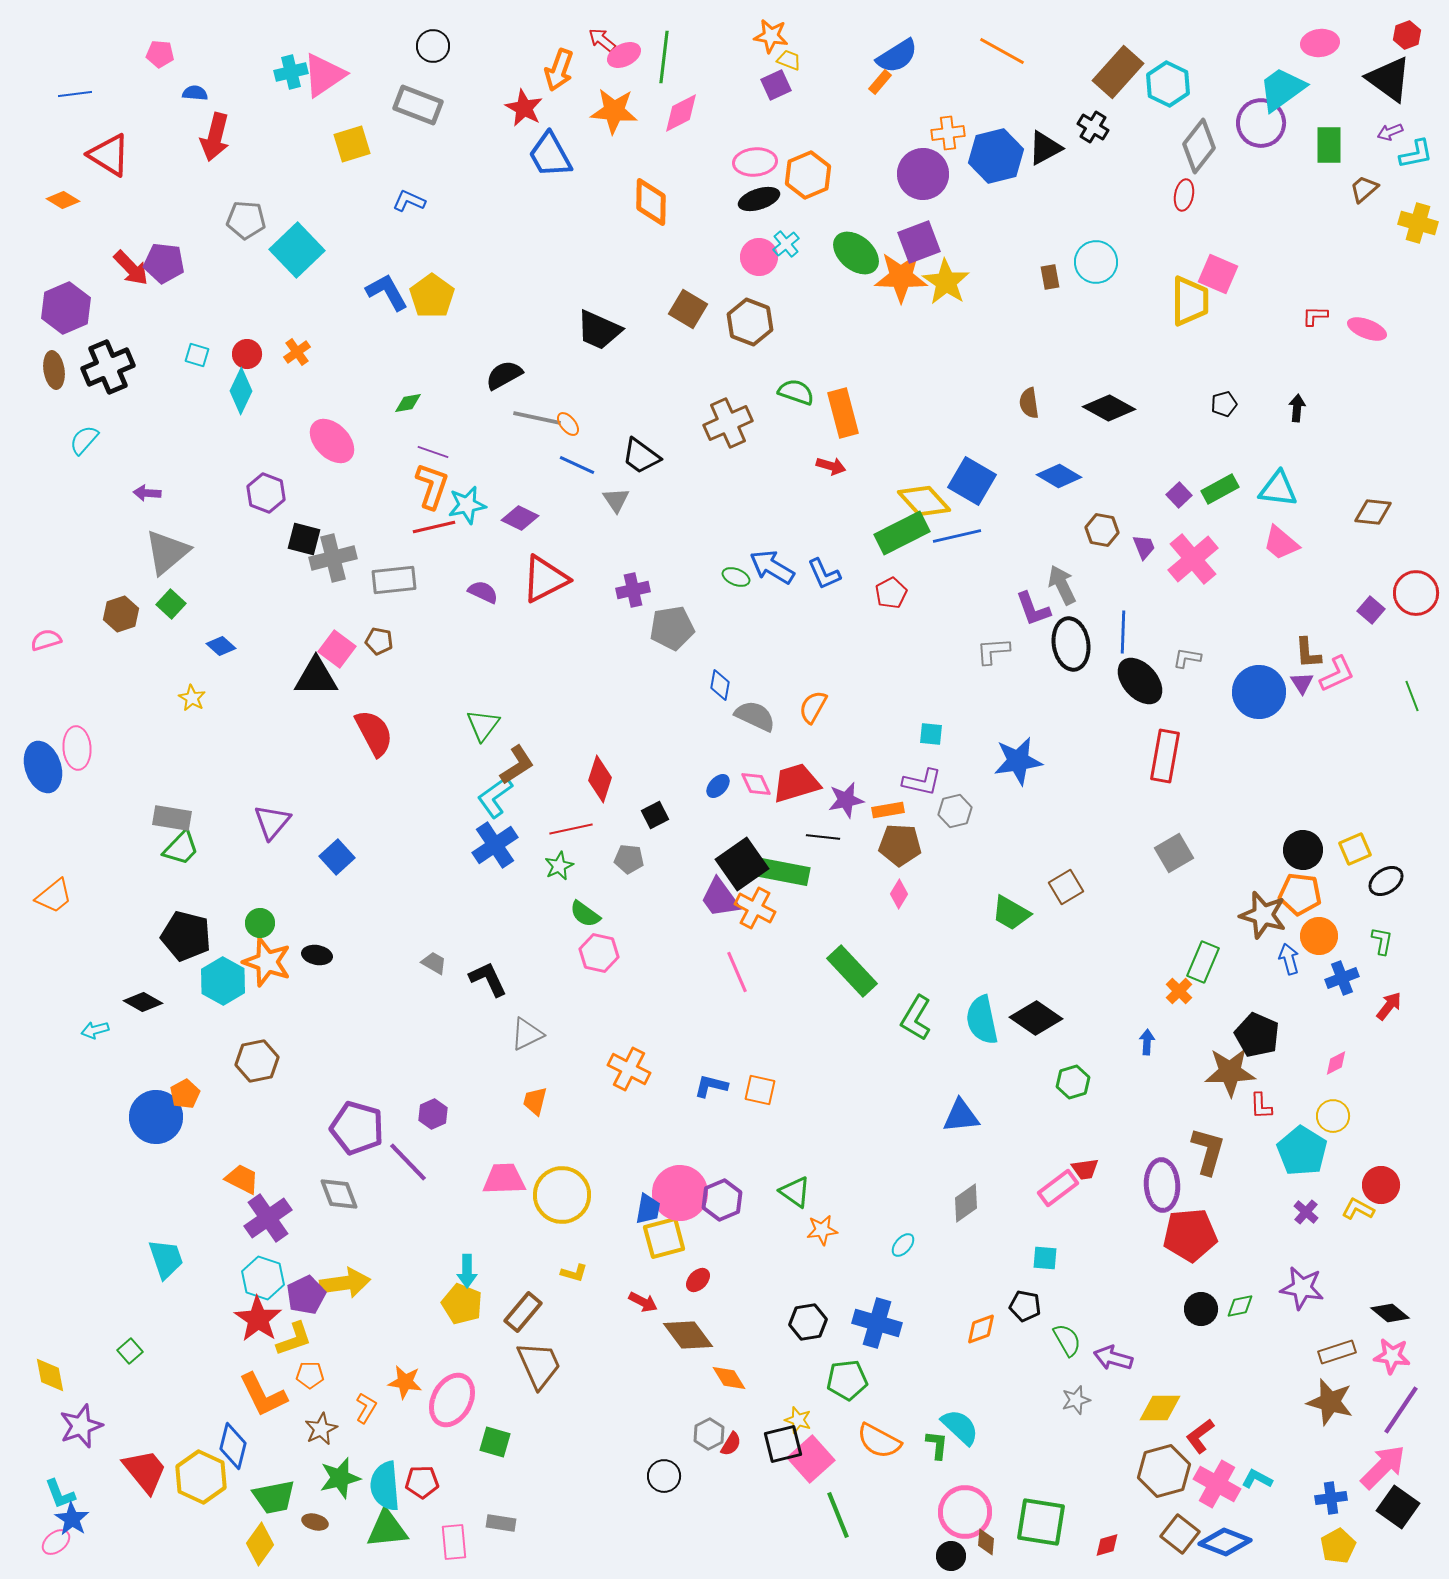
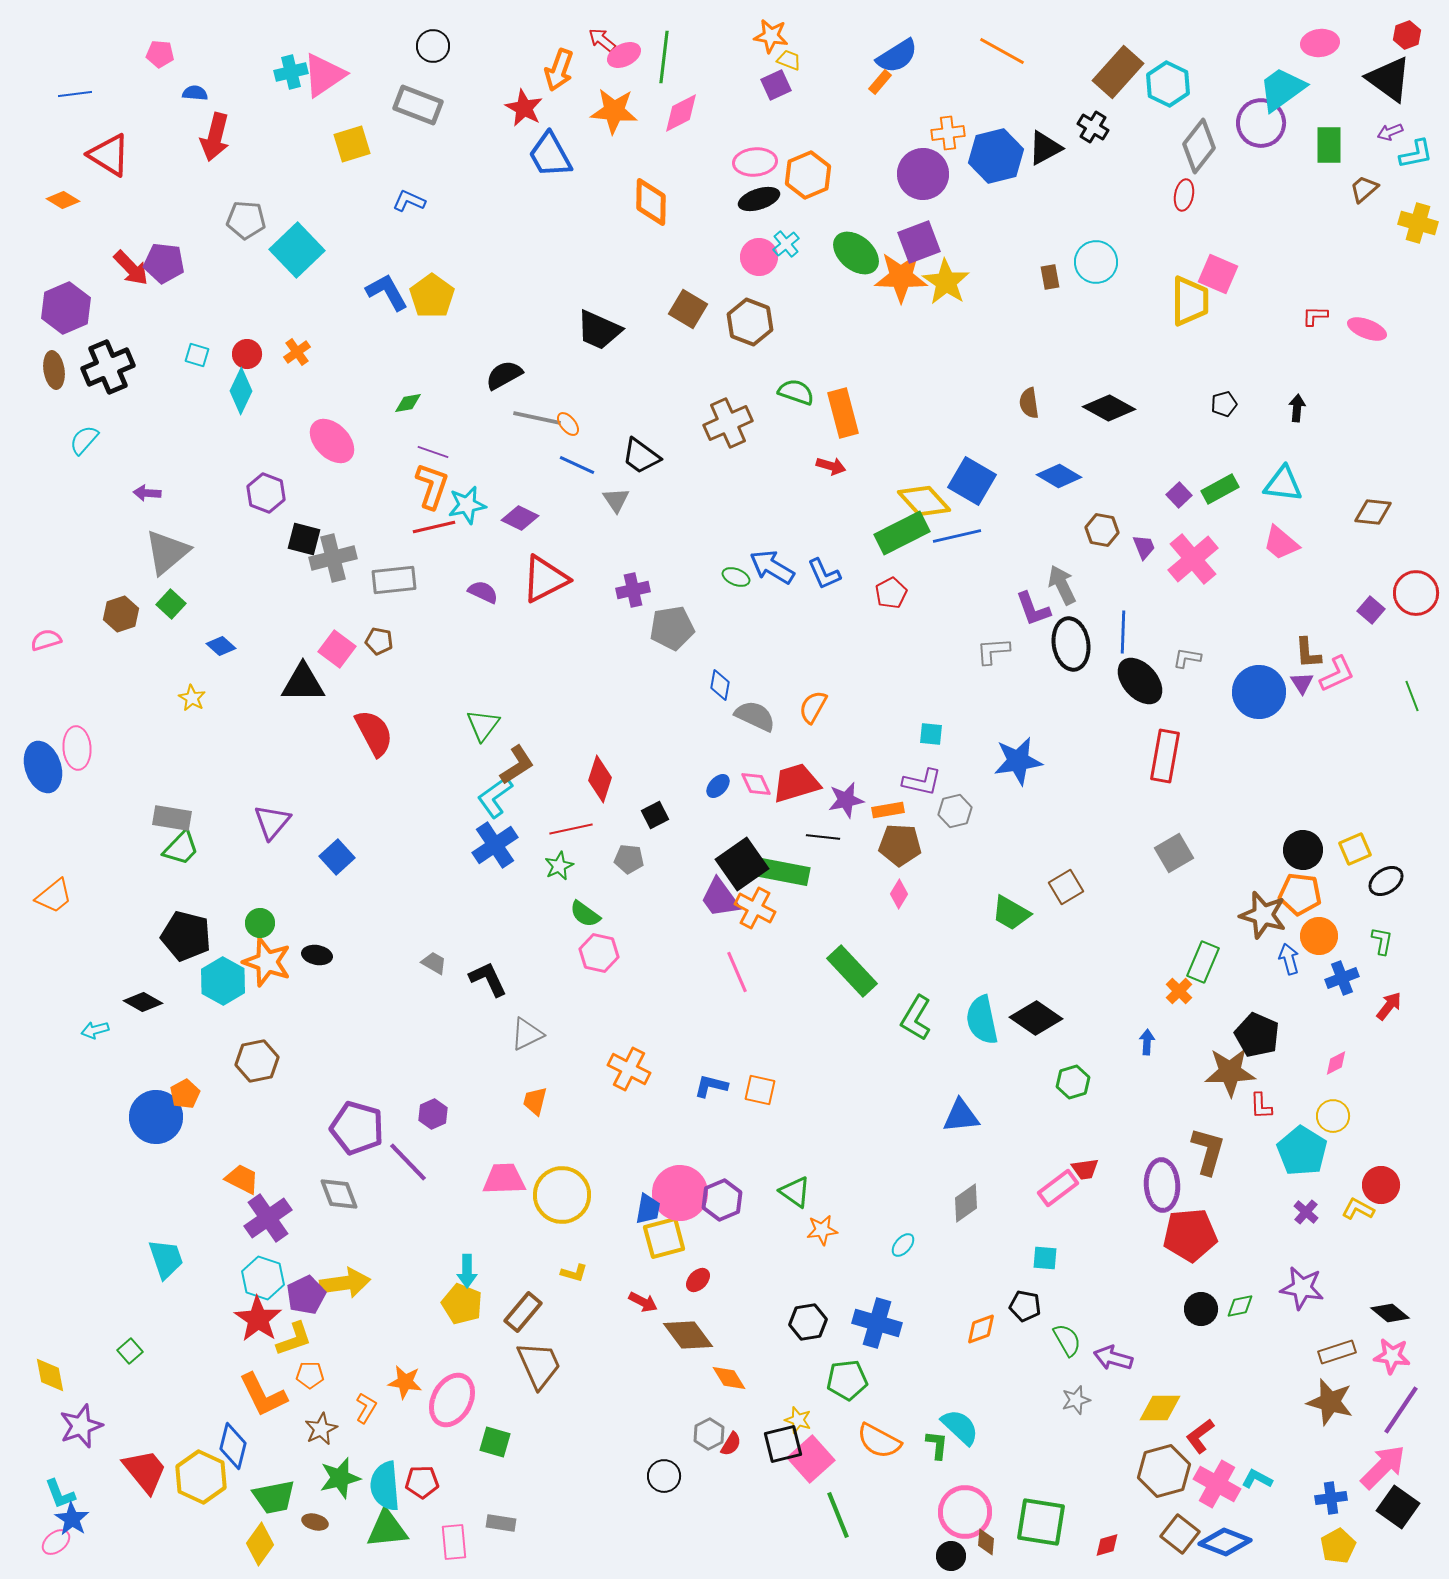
cyan triangle at (1278, 489): moved 5 px right, 5 px up
black triangle at (316, 677): moved 13 px left, 6 px down
